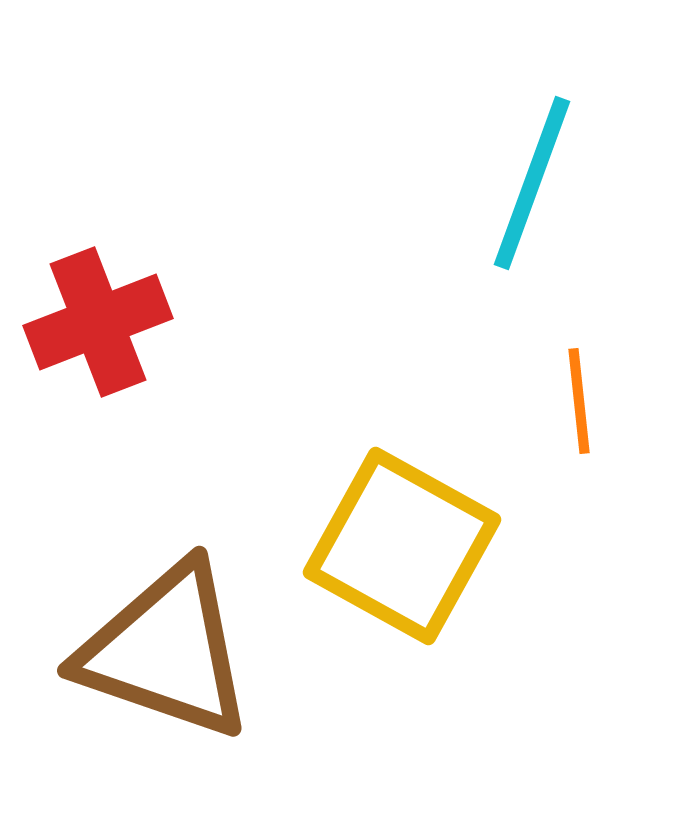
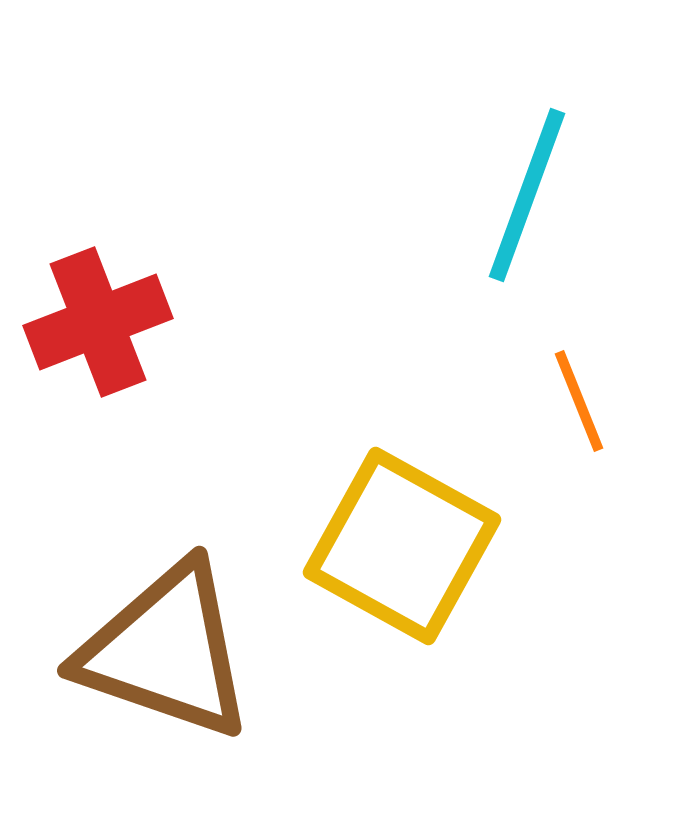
cyan line: moved 5 px left, 12 px down
orange line: rotated 16 degrees counterclockwise
